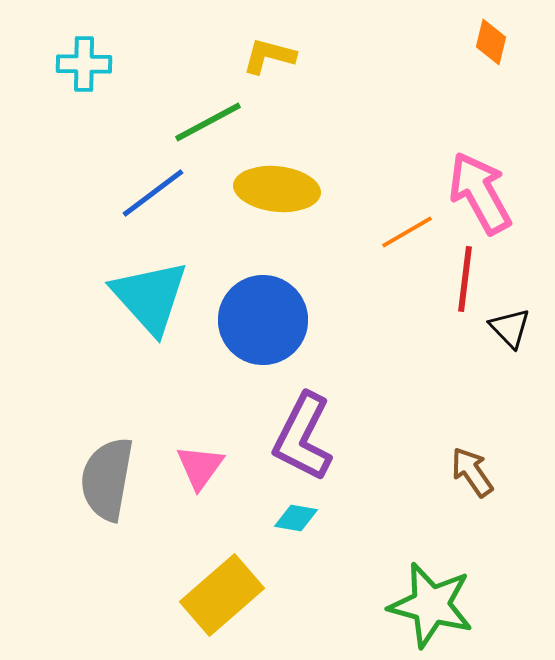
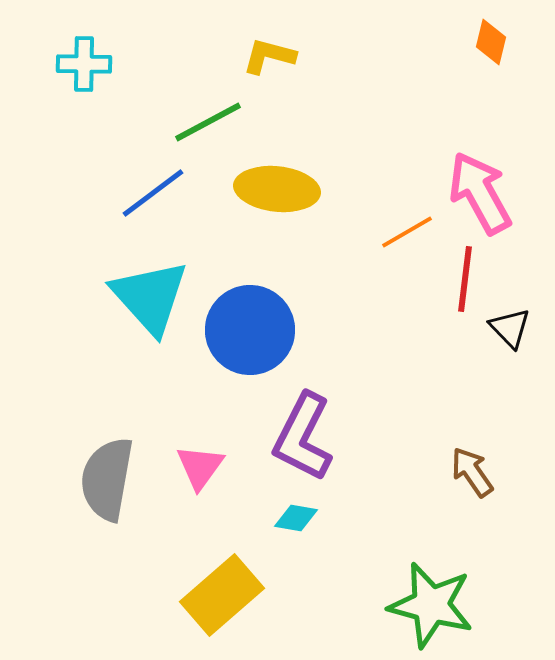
blue circle: moved 13 px left, 10 px down
